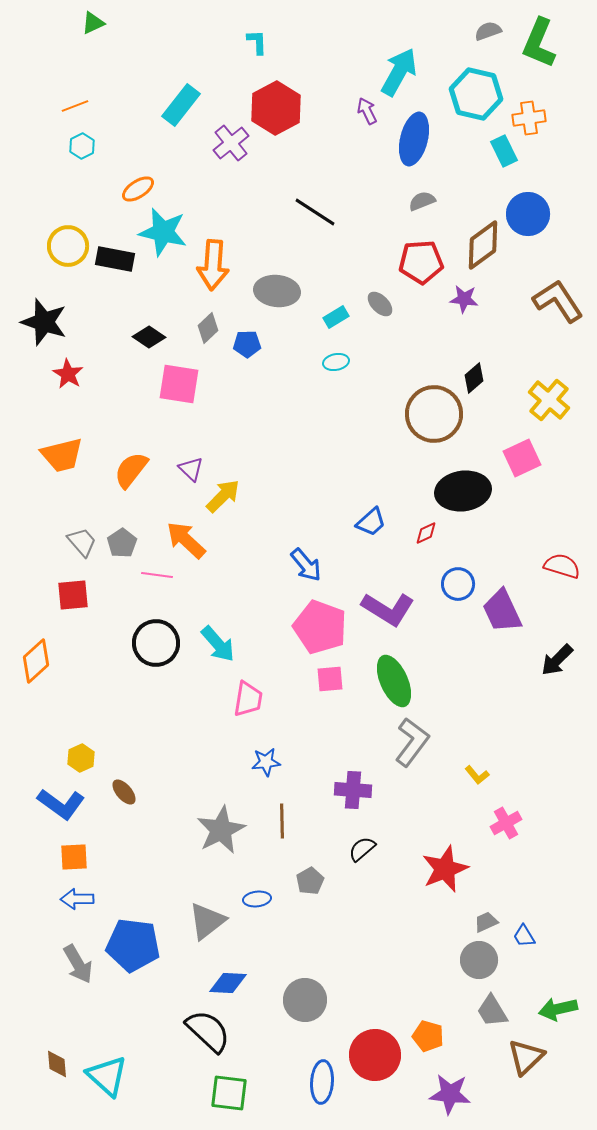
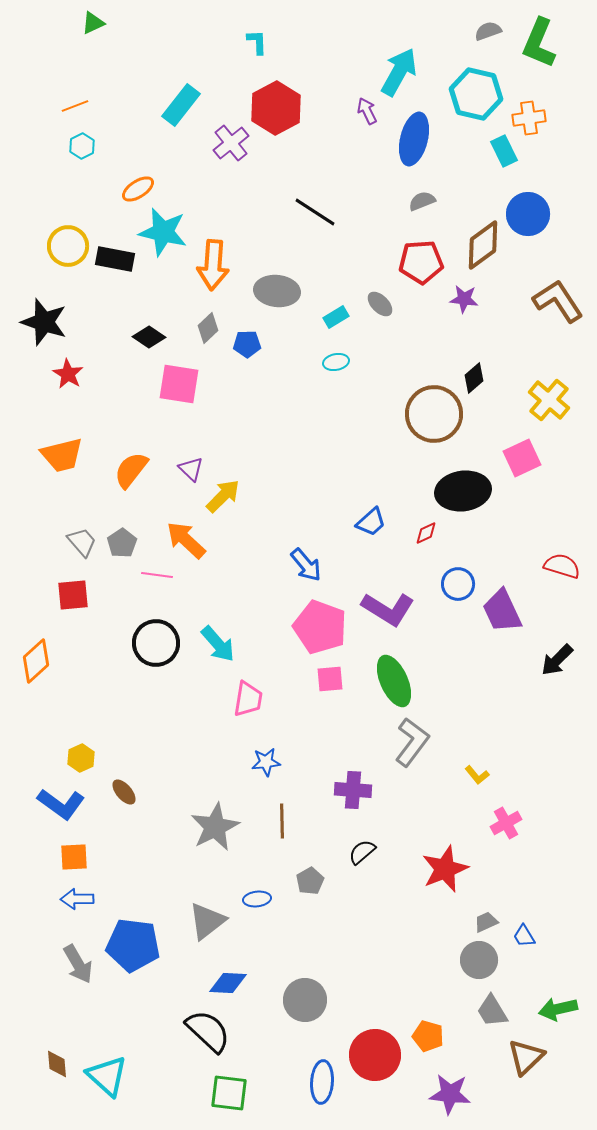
gray star at (221, 830): moved 6 px left, 3 px up
black semicircle at (362, 849): moved 3 px down
